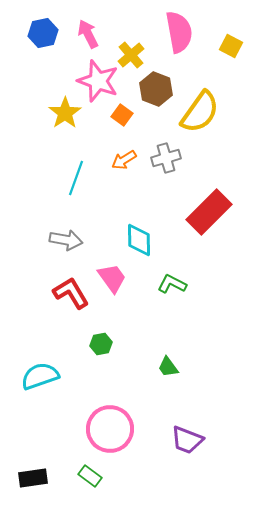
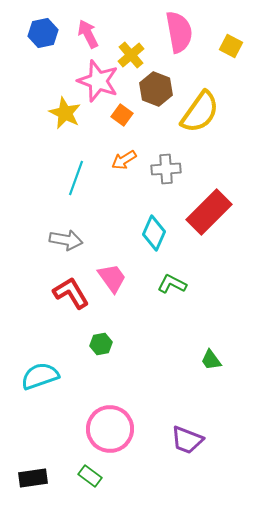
yellow star: rotated 12 degrees counterclockwise
gray cross: moved 11 px down; rotated 12 degrees clockwise
cyan diamond: moved 15 px right, 7 px up; rotated 24 degrees clockwise
green trapezoid: moved 43 px right, 7 px up
